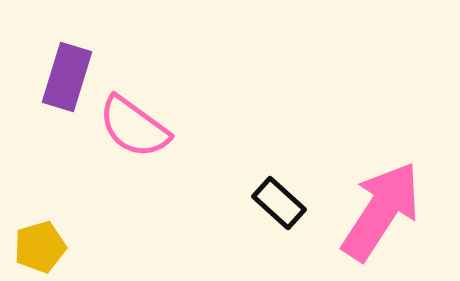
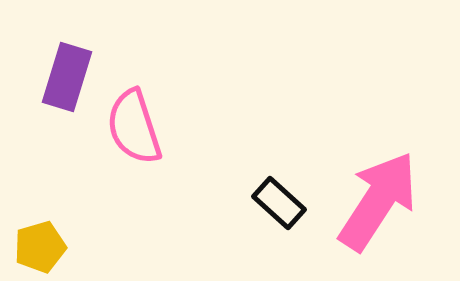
pink semicircle: rotated 36 degrees clockwise
pink arrow: moved 3 px left, 10 px up
